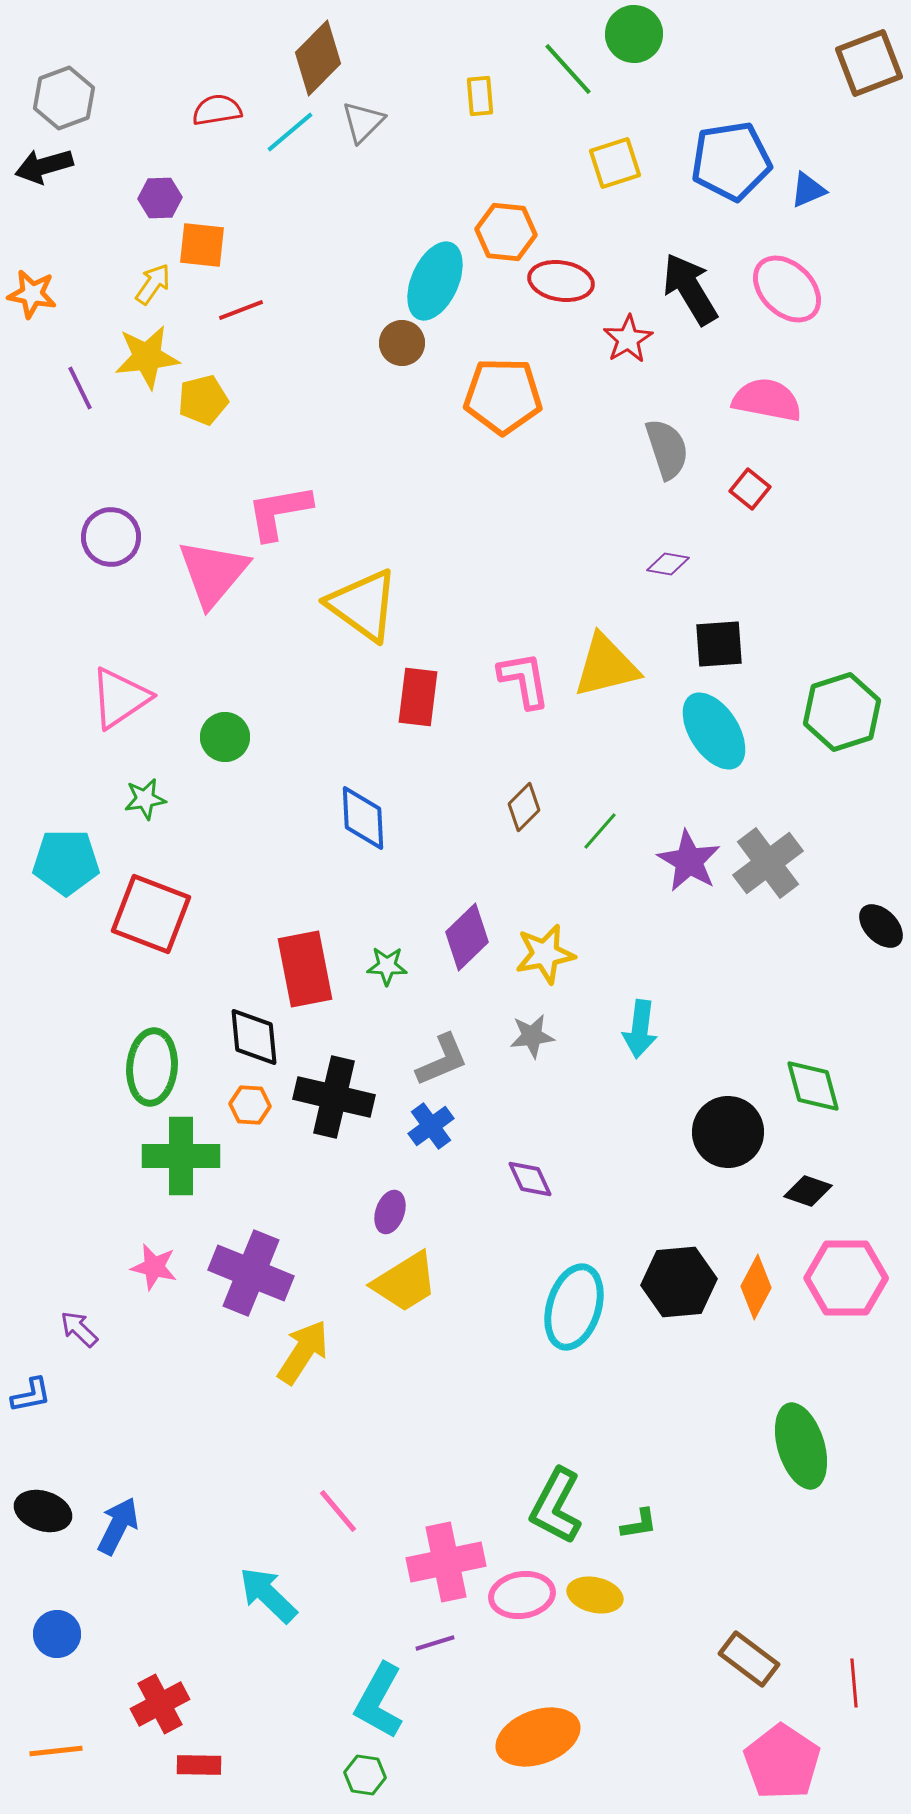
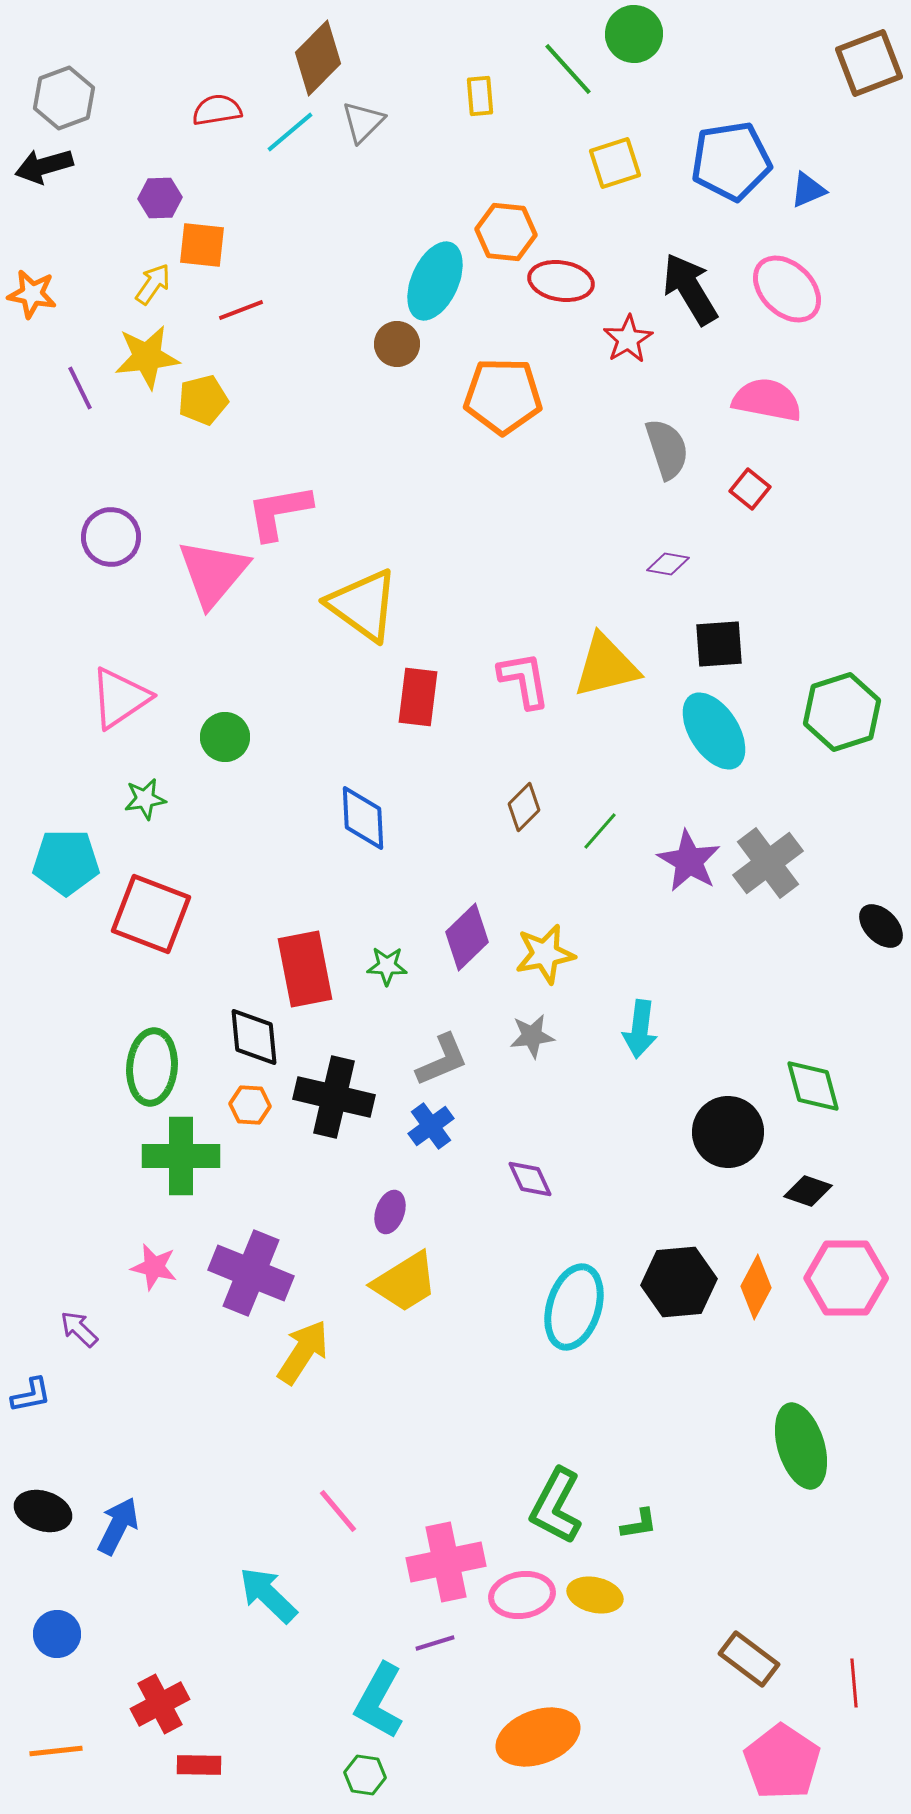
brown circle at (402, 343): moved 5 px left, 1 px down
